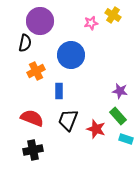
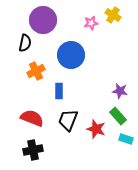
purple circle: moved 3 px right, 1 px up
